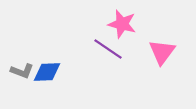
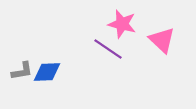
pink triangle: moved 12 px up; rotated 24 degrees counterclockwise
gray L-shape: rotated 30 degrees counterclockwise
